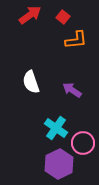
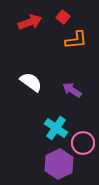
red arrow: moved 7 px down; rotated 15 degrees clockwise
white semicircle: rotated 145 degrees clockwise
